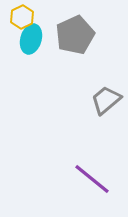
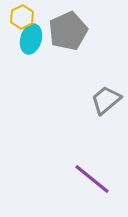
gray pentagon: moved 7 px left, 4 px up
